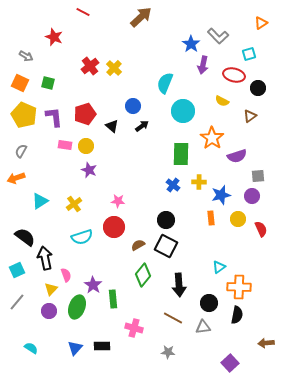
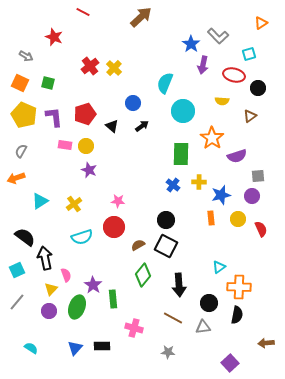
yellow semicircle at (222, 101): rotated 24 degrees counterclockwise
blue circle at (133, 106): moved 3 px up
